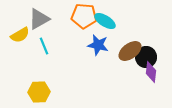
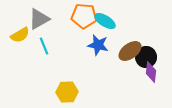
yellow hexagon: moved 28 px right
